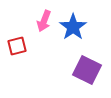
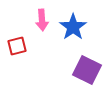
pink arrow: moved 2 px left, 1 px up; rotated 25 degrees counterclockwise
